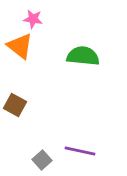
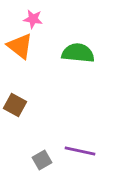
green semicircle: moved 5 px left, 3 px up
gray square: rotated 12 degrees clockwise
